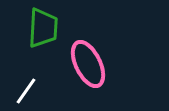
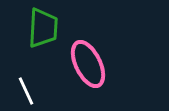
white line: rotated 60 degrees counterclockwise
